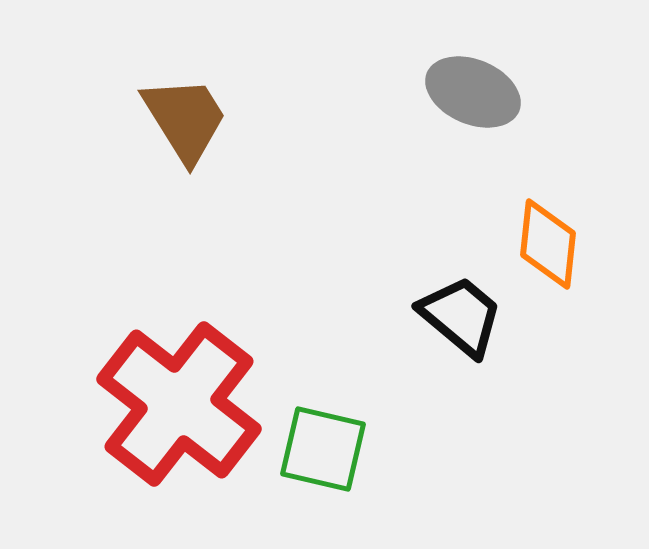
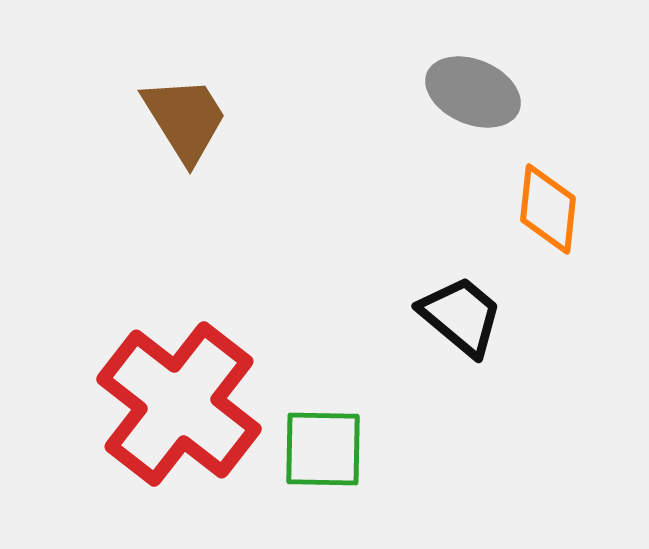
orange diamond: moved 35 px up
green square: rotated 12 degrees counterclockwise
